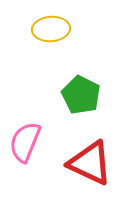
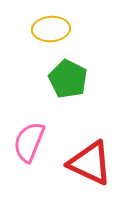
green pentagon: moved 13 px left, 16 px up
pink semicircle: moved 4 px right
